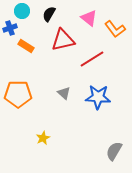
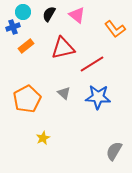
cyan circle: moved 1 px right, 1 px down
pink triangle: moved 12 px left, 3 px up
blue cross: moved 3 px right, 1 px up
red triangle: moved 8 px down
orange rectangle: rotated 70 degrees counterclockwise
red line: moved 5 px down
orange pentagon: moved 9 px right, 5 px down; rotated 28 degrees counterclockwise
